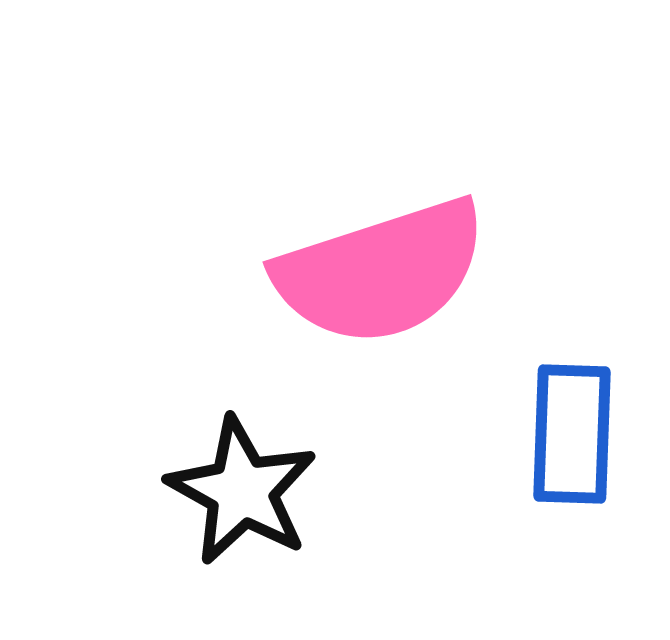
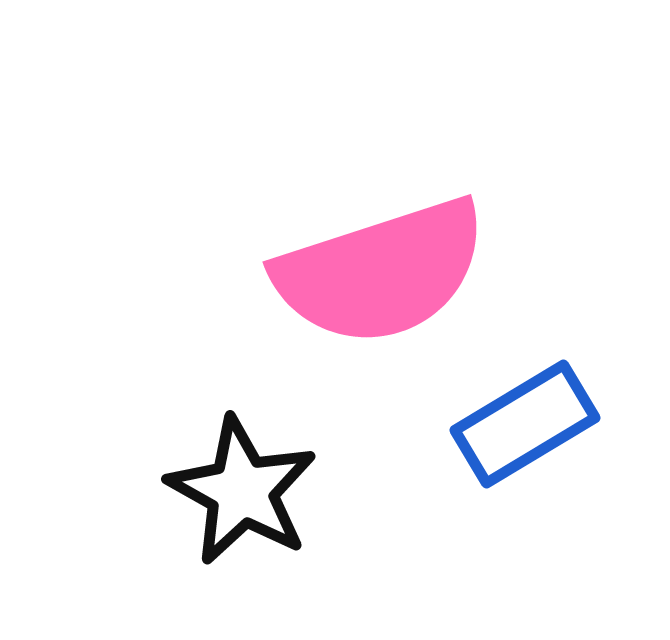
blue rectangle: moved 47 px left, 10 px up; rotated 57 degrees clockwise
